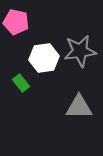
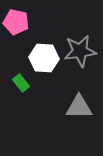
white hexagon: rotated 12 degrees clockwise
